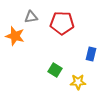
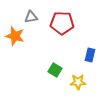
blue rectangle: moved 1 px left, 1 px down
